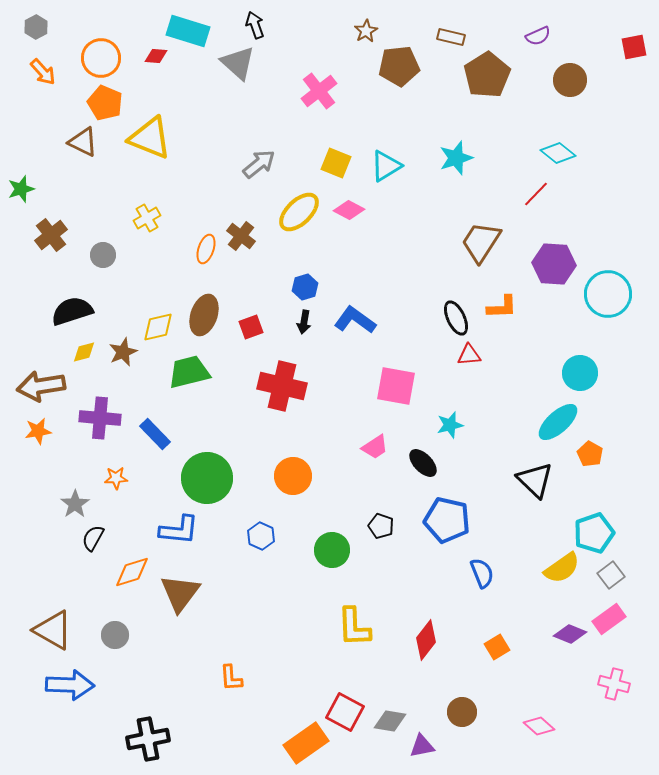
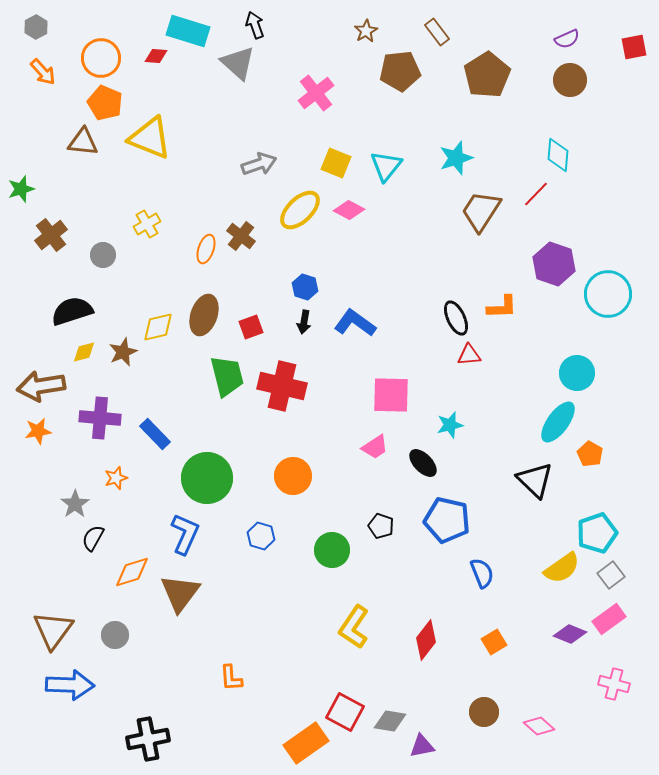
purple semicircle at (538, 36): moved 29 px right, 3 px down
brown rectangle at (451, 37): moved 14 px left, 5 px up; rotated 40 degrees clockwise
brown pentagon at (399, 66): moved 1 px right, 5 px down
pink cross at (319, 91): moved 3 px left, 2 px down
brown triangle at (83, 142): rotated 20 degrees counterclockwise
cyan diamond at (558, 153): moved 2 px down; rotated 56 degrees clockwise
gray arrow at (259, 164): rotated 20 degrees clockwise
cyan triangle at (386, 166): rotated 20 degrees counterclockwise
yellow ellipse at (299, 212): moved 1 px right, 2 px up
yellow cross at (147, 218): moved 6 px down
brown trapezoid at (481, 242): moved 31 px up
purple hexagon at (554, 264): rotated 15 degrees clockwise
blue hexagon at (305, 287): rotated 25 degrees counterclockwise
blue L-shape at (355, 320): moved 3 px down
green trapezoid at (189, 372): moved 38 px right, 4 px down; rotated 90 degrees clockwise
cyan circle at (580, 373): moved 3 px left
pink square at (396, 386): moved 5 px left, 9 px down; rotated 9 degrees counterclockwise
cyan ellipse at (558, 422): rotated 12 degrees counterclockwise
orange star at (116, 478): rotated 15 degrees counterclockwise
blue L-shape at (179, 530): moved 6 px right, 4 px down; rotated 72 degrees counterclockwise
cyan pentagon at (594, 533): moved 3 px right
blue hexagon at (261, 536): rotated 8 degrees counterclockwise
yellow L-shape at (354, 627): rotated 36 degrees clockwise
brown triangle at (53, 630): rotated 36 degrees clockwise
orange square at (497, 647): moved 3 px left, 5 px up
brown circle at (462, 712): moved 22 px right
